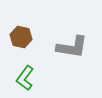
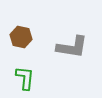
green L-shape: rotated 150 degrees clockwise
